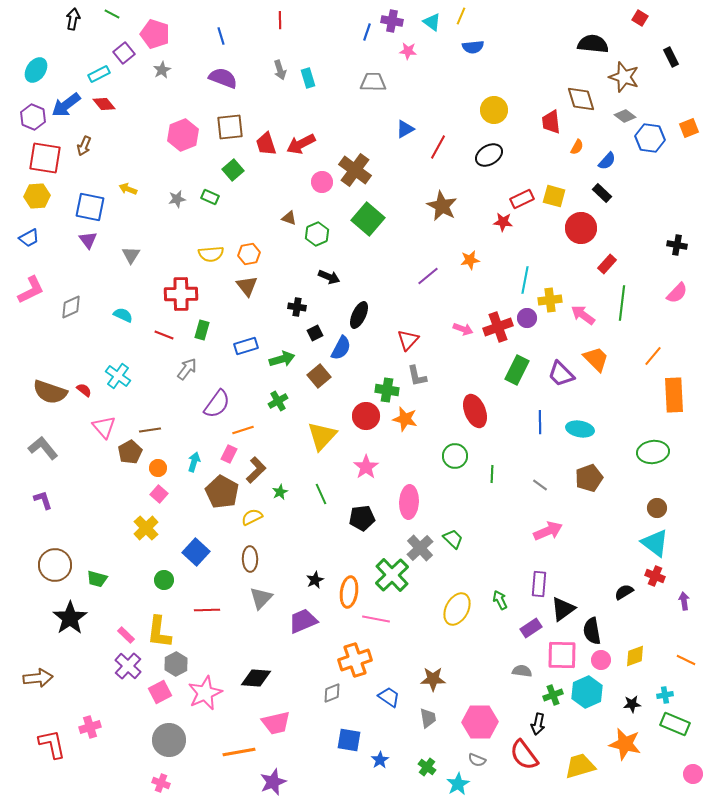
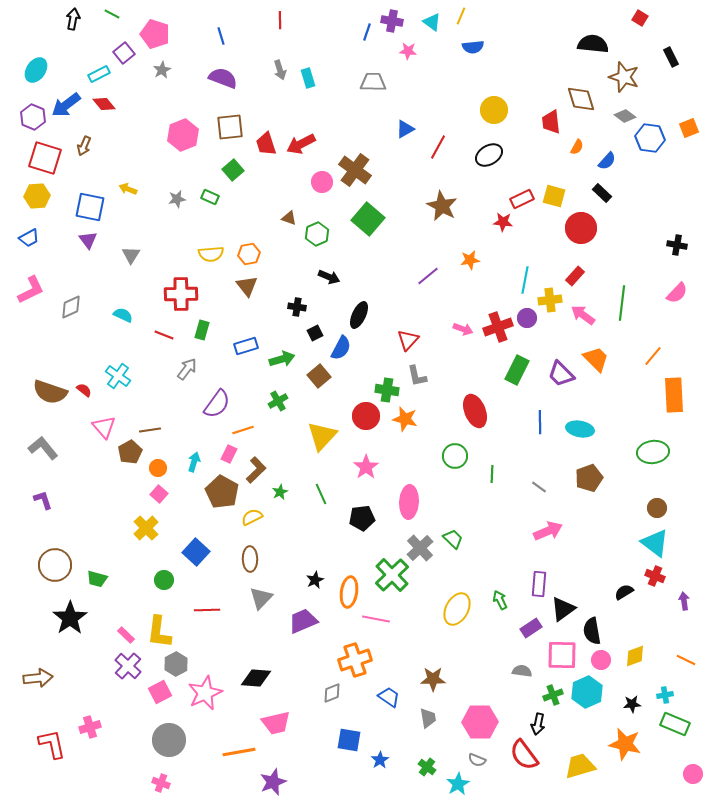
red square at (45, 158): rotated 8 degrees clockwise
red rectangle at (607, 264): moved 32 px left, 12 px down
gray line at (540, 485): moved 1 px left, 2 px down
